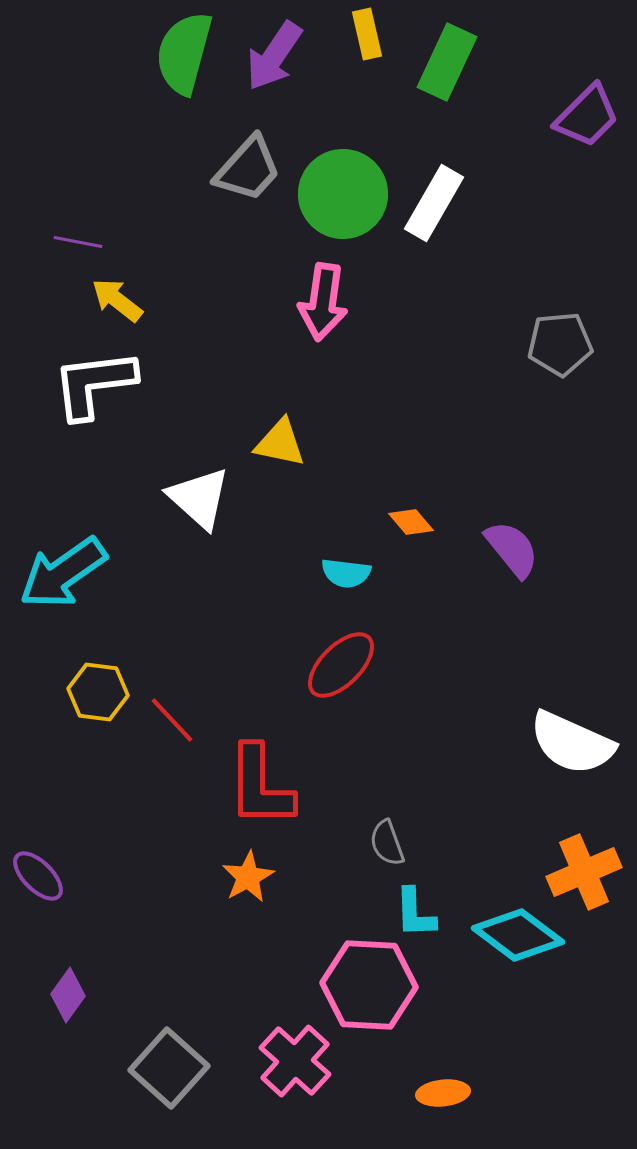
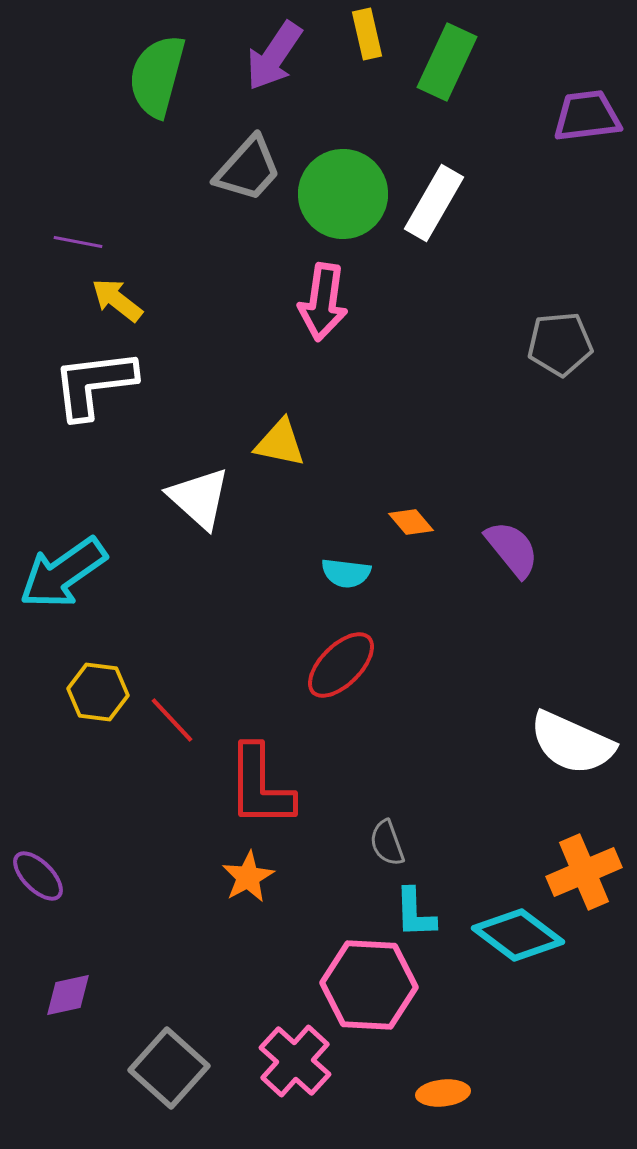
green semicircle: moved 27 px left, 23 px down
purple trapezoid: rotated 142 degrees counterclockwise
purple diamond: rotated 42 degrees clockwise
